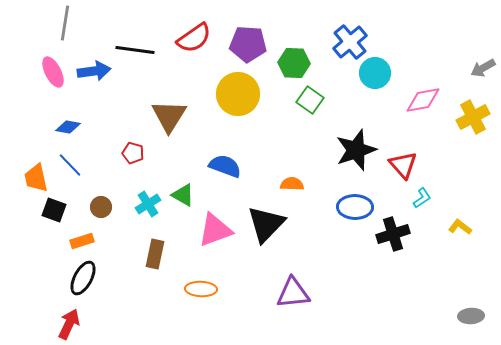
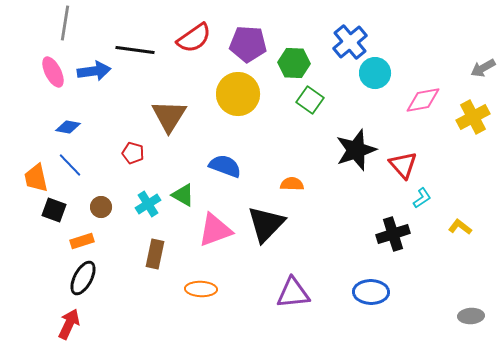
blue ellipse: moved 16 px right, 85 px down
